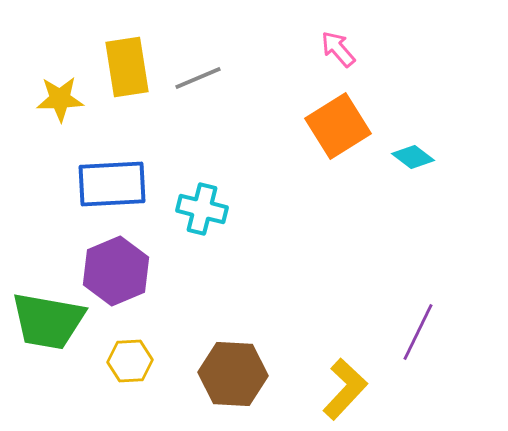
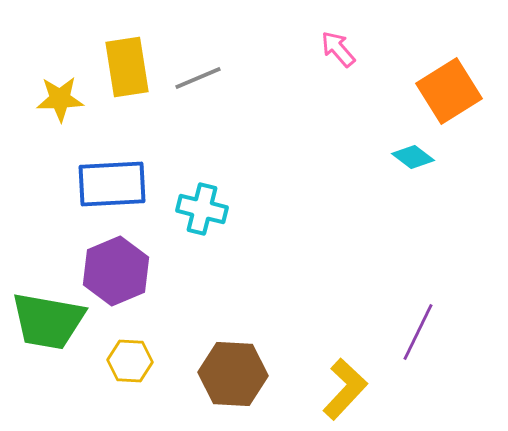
orange square: moved 111 px right, 35 px up
yellow hexagon: rotated 6 degrees clockwise
